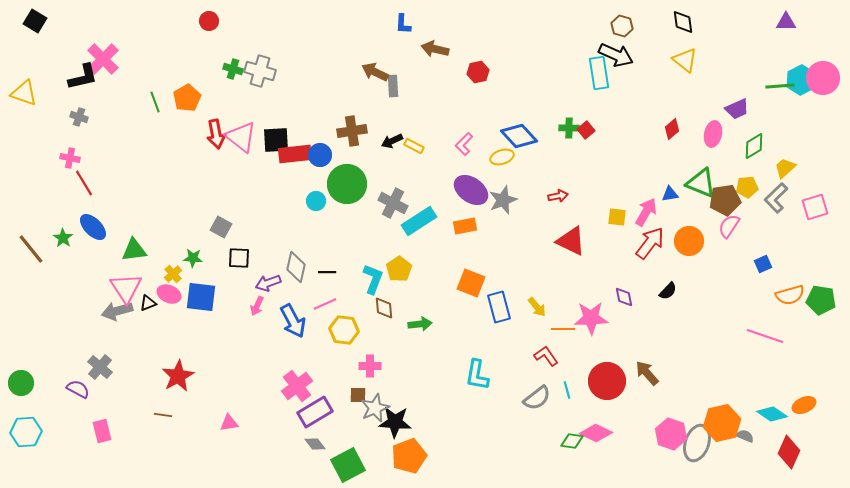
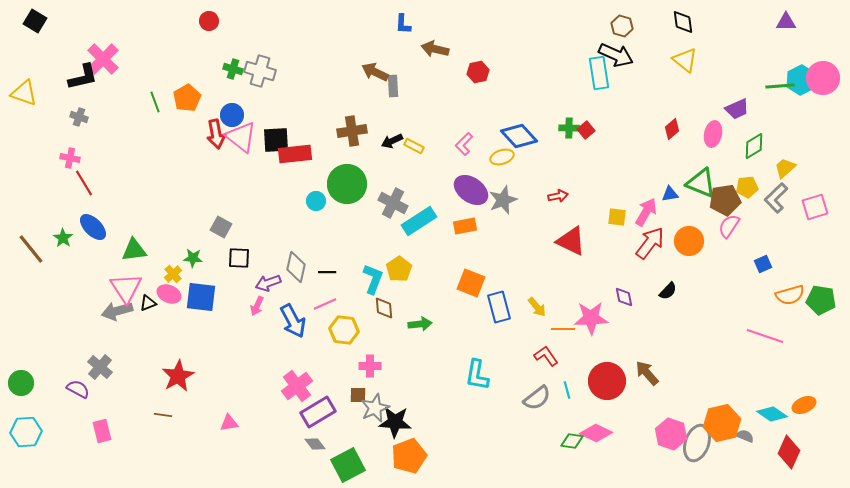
blue circle at (320, 155): moved 88 px left, 40 px up
purple rectangle at (315, 412): moved 3 px right
